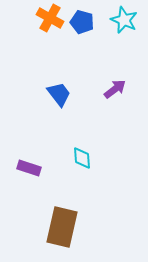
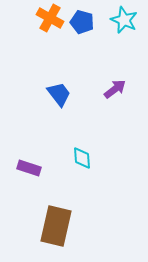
brown rectangle: moved 6 px left, 1 px up
